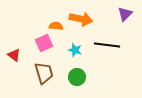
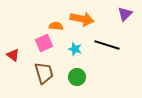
orange arrow: moved 1 px right
black line: rotated 10 degrees clockwise
cyan star: moved 1 px up
red triangle: moved 1 px left
